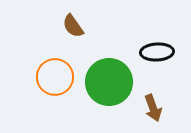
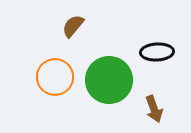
brown semicircle: rotated 75 degrees clockwise
green circle: moved 2 px up
brown arrow: moved 1 px right, 1 px down
